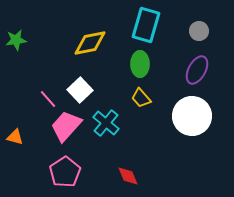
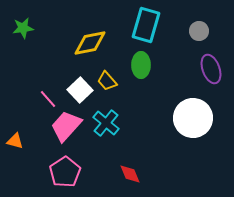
green star: moved 7 px right, 12 px up
green ellipse: moved 1 px right, 1 px down
purple ellipse: moved 14 px right, 1 px up; rotated 48 degrees counterclockwise
yellow trapezoid: moved 34 px left, 17 px up
white circle: moved 1 px right, 2 px down
orange triangle: moved 4 px down
red diamond: moved 2 px right, 2 px up
